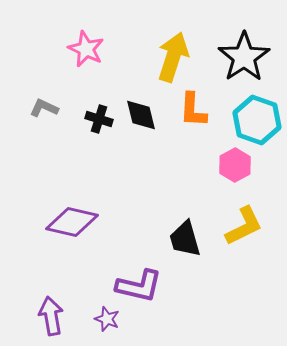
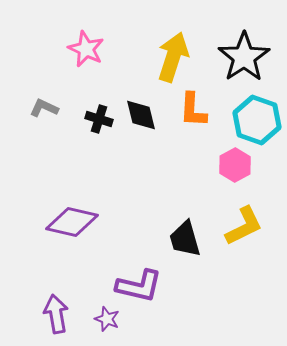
purple arrow: moved 5 px right, 2 px up
